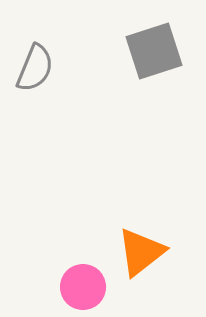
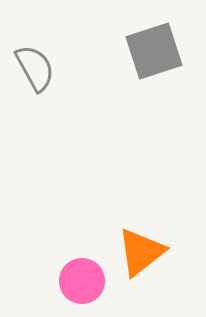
gray semicircle: rotated 51 degrees counterclockwise
pink circle: moved 1 px left, 6 px up
